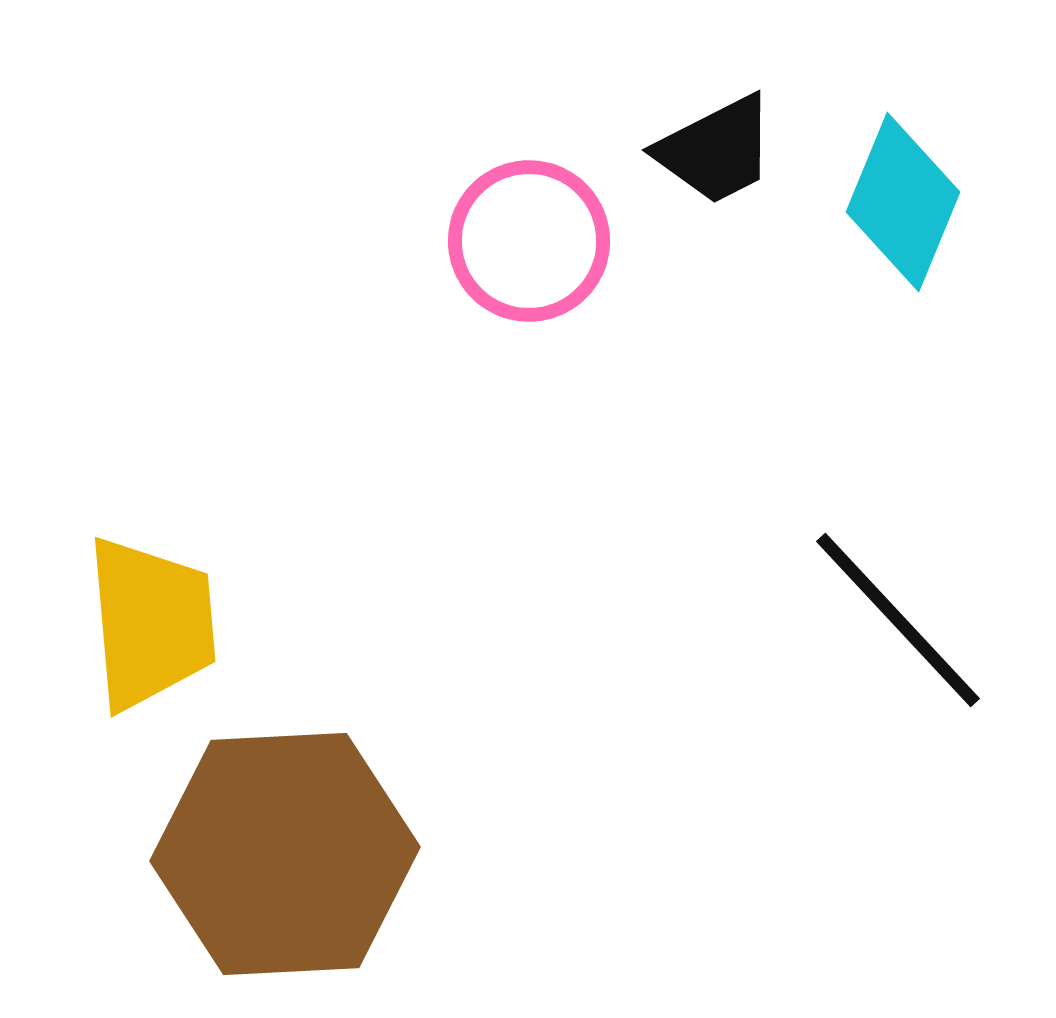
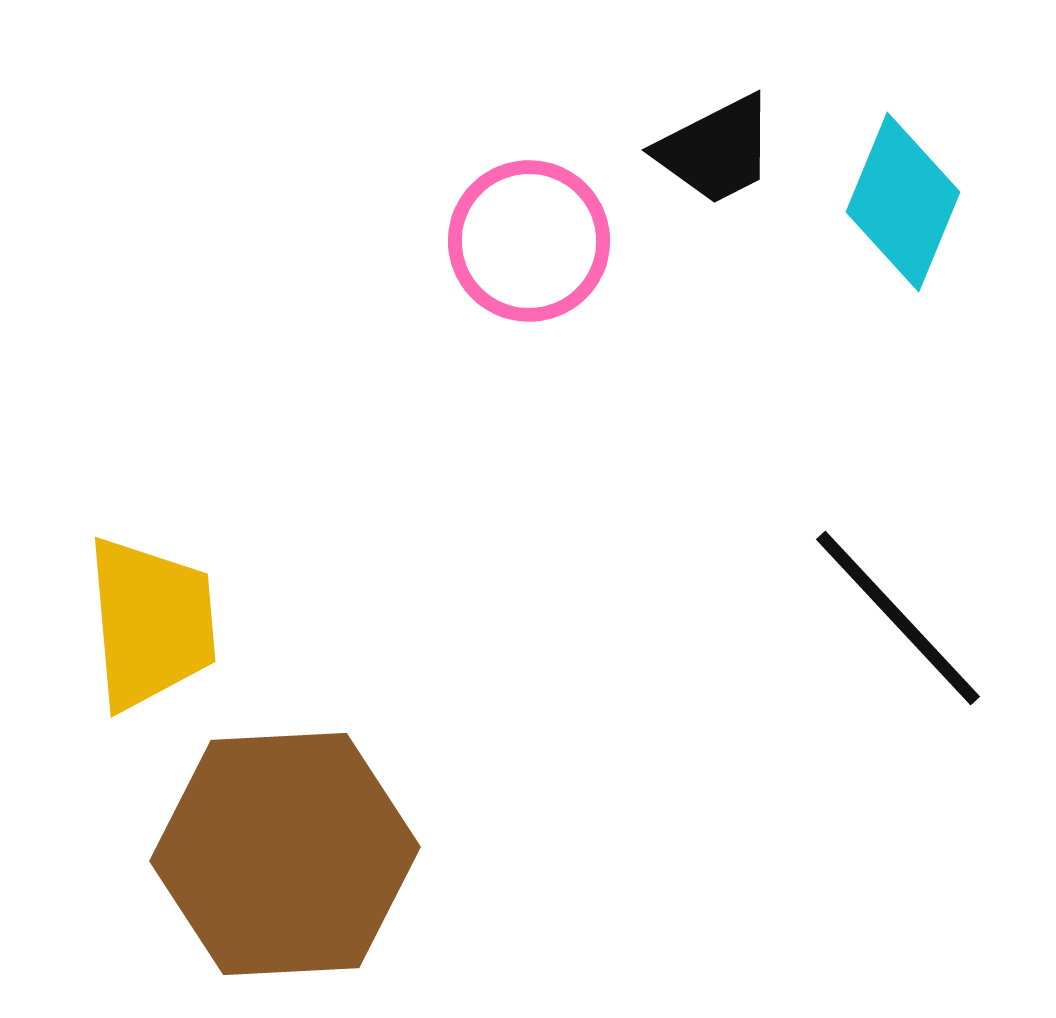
black line: moved 2 px up
